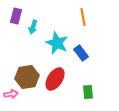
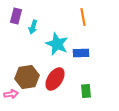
cyan star: moved 1 px down
blue rectangle: rotated 56 degrees counterclockwise
green rectangle: moved 2 px left, 1 px up
